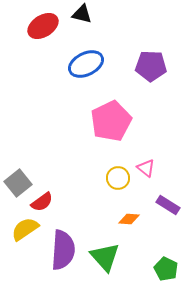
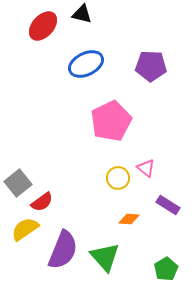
red ellipse: rotated 16 degrees counterclockwise
purple semicircle: rotated 18 degrees clockwise
green pentagon: rotated 15 degrees clockwise
